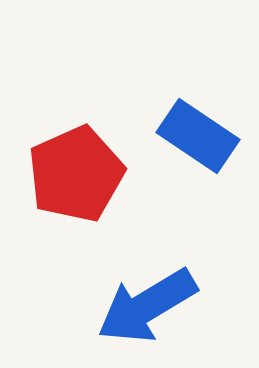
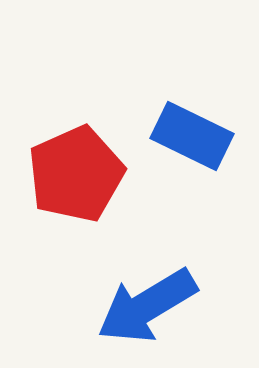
blue rectangle: moved 6 px left; rotated 8 degrees counterclockwise
